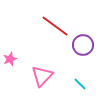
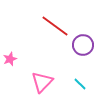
pink triangle: moved 6 px down
